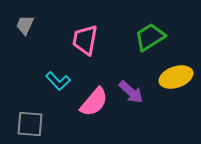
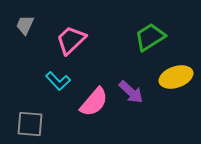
pink trapezoid: moved 14 px left; rotated 36 degrees clockwise
